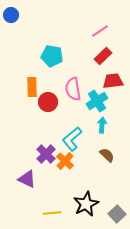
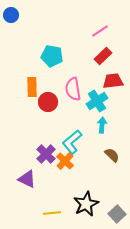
cyan L-shape: moved 3 px down
brown semicircle: moved 5 px right
